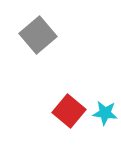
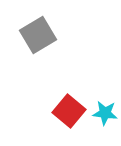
gray square: rotated 9 degrees clockwise
